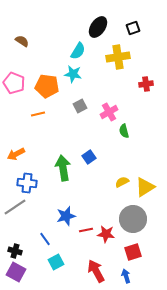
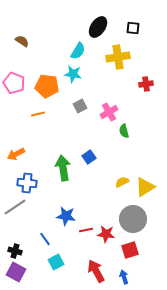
black square: rotated 24 degrees clockwise
blue star: rotated 24 degrees clockwise
red square: moved 3 px left, 2 px up
blue arrow: moved 2 px left, 1 px down
